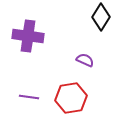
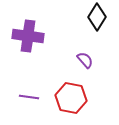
black diamond: moved 4 px left
purple semicircle: rotated 24 degrees clockwise
red hexagon: rotated 20 degrees clockwise
